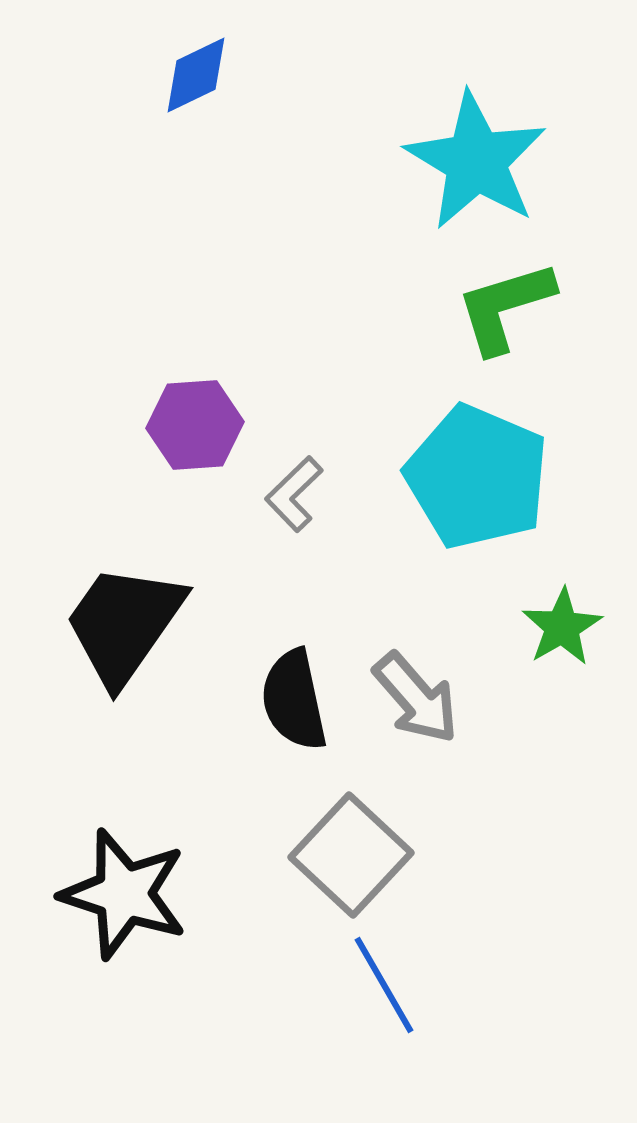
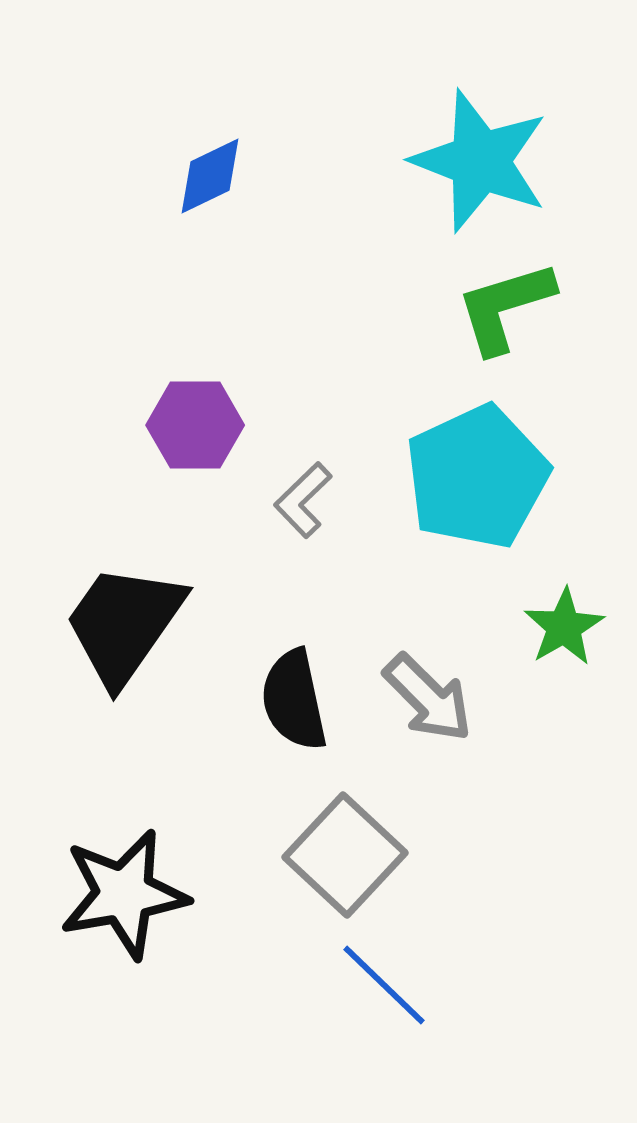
blue diamond: moved 14 px right, 101 px down
cyan star: moved 4 px right; rotated 10 degrees counterclockwise
purple hexagon: rotated 4 degrees clockwise
cyan pentagon: rotated 24 degrees clockwise
gray L-shape: moved 9 px right, 6 px down
green star: moved 2 px right
gray arrow: moved 12 px right; rotated 4 degrees counterclockwise
gray square: moved 6 px left
black star: rotated 28 degrees counterclockwise
blue line: rotated 16 degrees counterclockwise
